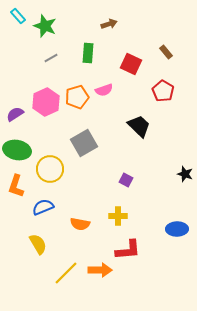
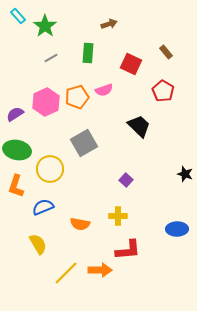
green star: rotated 15 degrees clockwise
purple square: rotated 16 degrees clockwise
